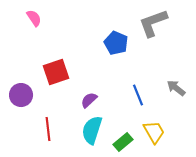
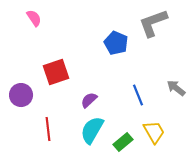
cyan semicircle: rotated 12 degrees clockwise
